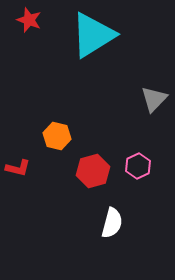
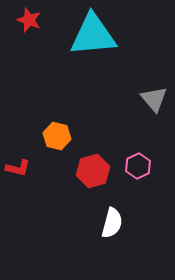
cyan triangle: rotated 27 degrees clockwise
gray triangle: rotated 24 degrees counterclockwise
